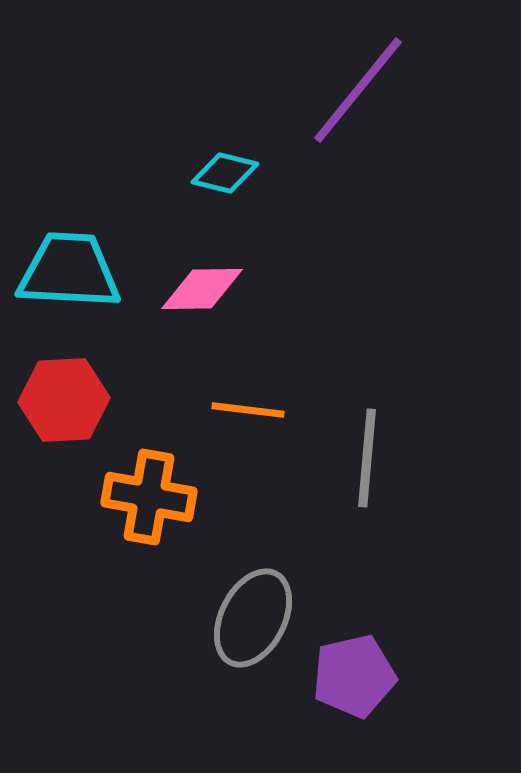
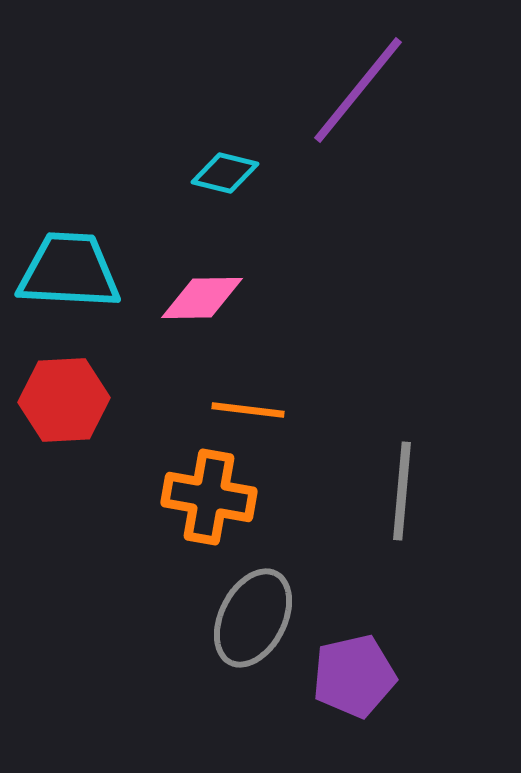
pink diamond: moved 9 px down
gray line: moved 35 px right, 33 px down
orange cross: moved 60 px right
